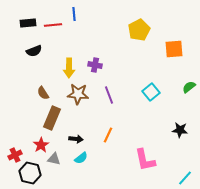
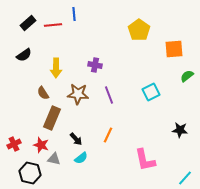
black rectangle: rotated 35 degrees counterclockwise
yellow pentagon: rotated 10 degrees counterclockwise
black semicircle: moved 10 px left, 4 px down; rotated 14 degrees counterclockwise
yellow arrow: moved 13 px left
green semicircle: moved 2 px left, 11 px up
cyan square: rotated 12 degrees clockwise
black arrow: rotated 40 degrees clockwise
red star: rotated 21 degrees counterclockwise
red cross: moved 1 px left, 11 px up
